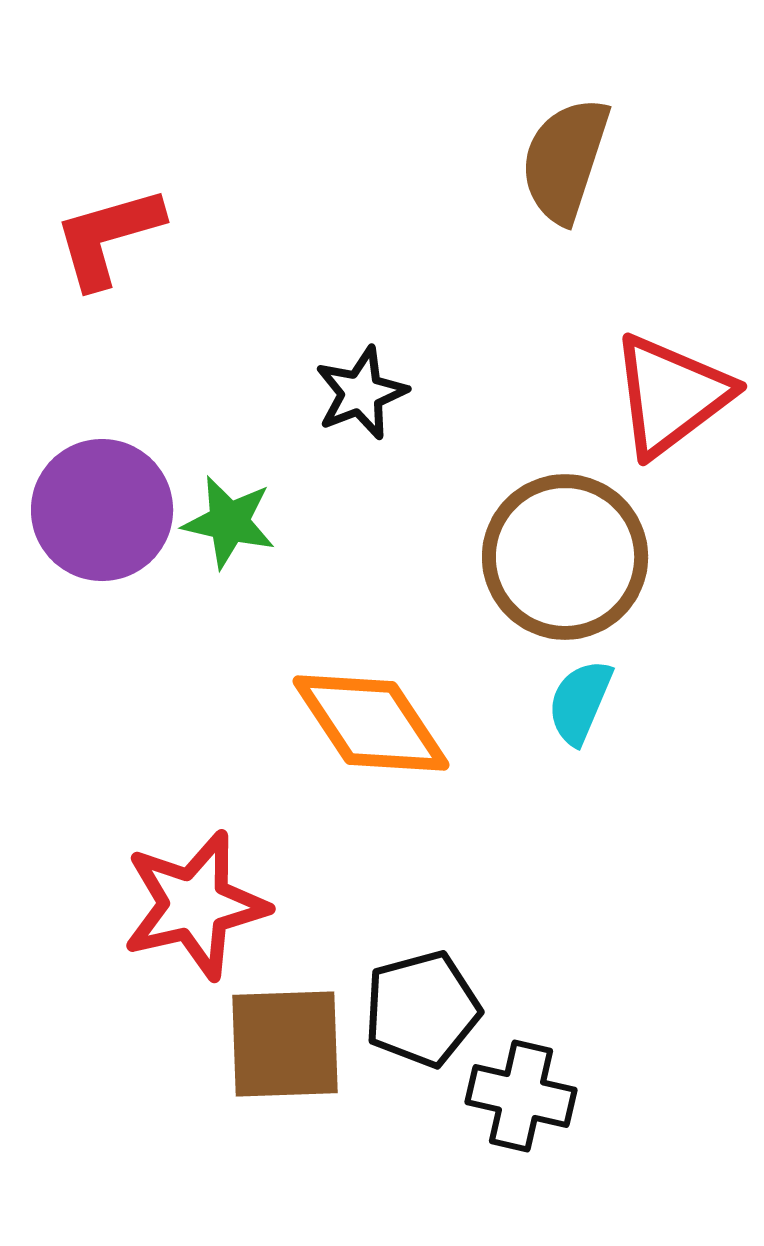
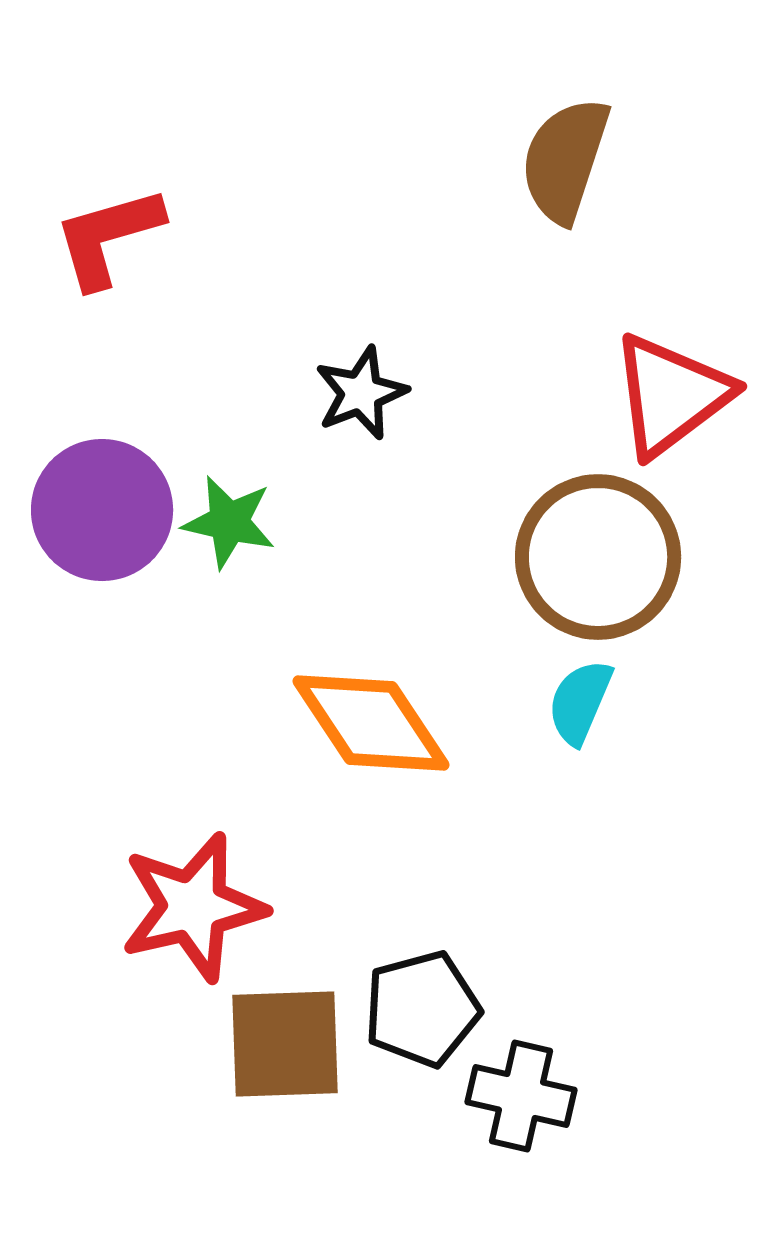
brown circle: moved 33 px right
red star: moved 2 px left, 2 px down
